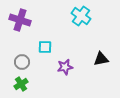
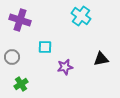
gray circle: moved 10 px left, 5 px up
